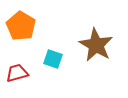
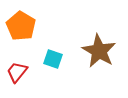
brown star: moved 3 px right, 6 px down
red trapezoid: moved 1 px up; rotated 35 degrees counterclockwise
